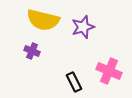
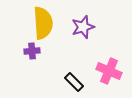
yellow semicircle: moved 3 px down; rotated 108 degrees counterclockwise
purple cross: rotated 28 degrees counterclockwise
black rectangle: rotated 18 degrees counterclockwise
